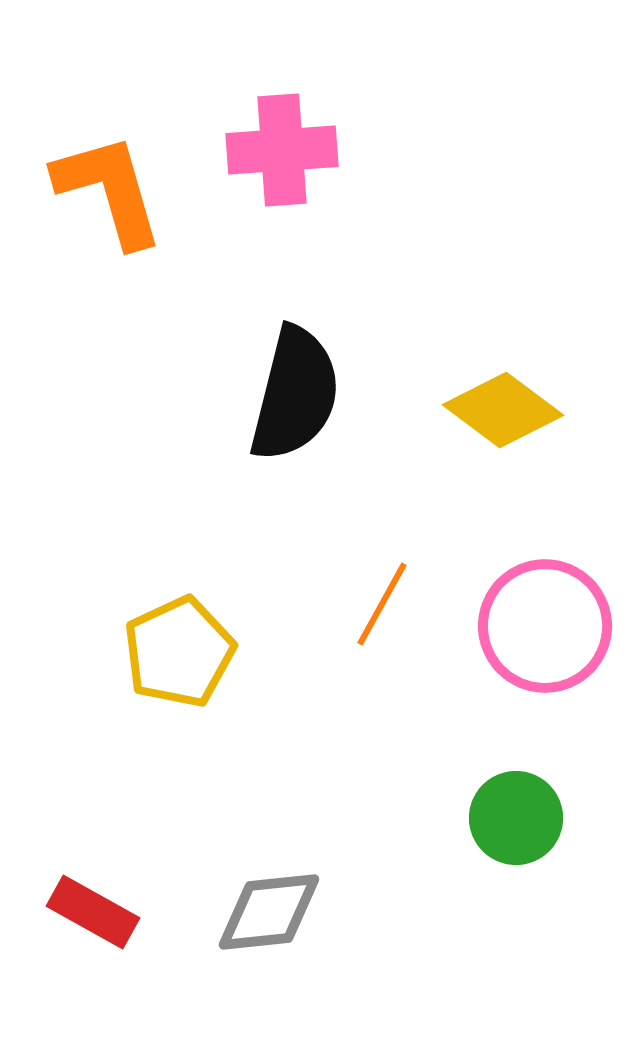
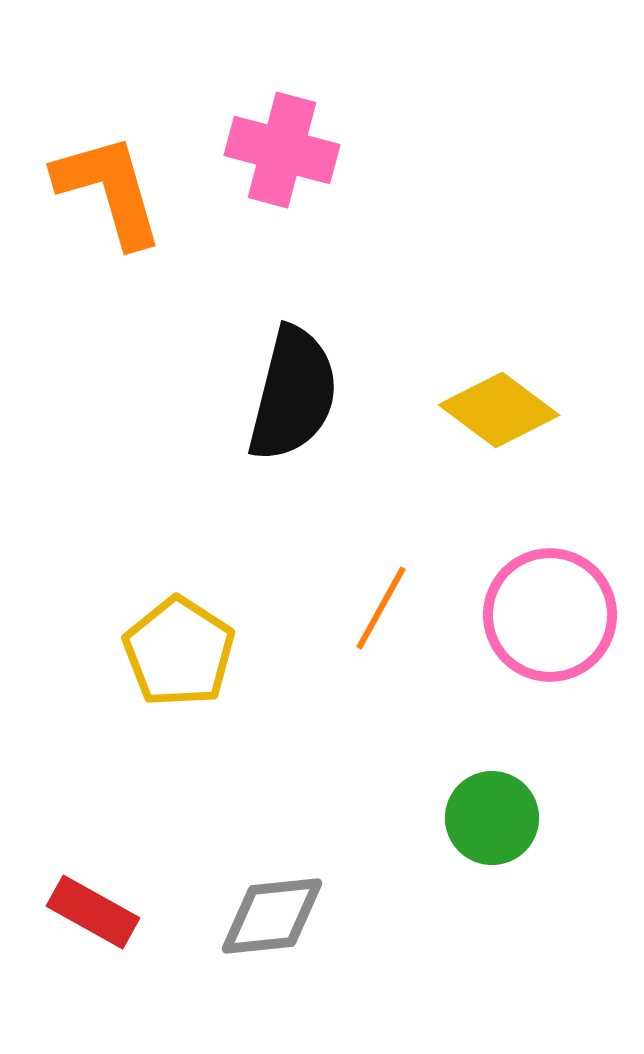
pink cross: rotated 19 degrees clockwise
black semicircle: moved 2 px left
yellow diamond: moved 4 px left
orange line: moved 1 px left, 4 px down
pink circle: moved 5 px right, 11 px up
yellow pentagon: rotated 14 degrees counterclockwise
green circle: moved 24 px left
gray diamond: moved 3 px right, 4 px down
